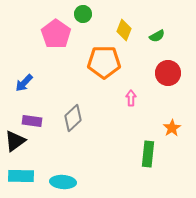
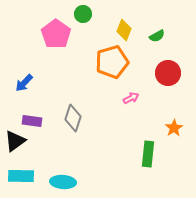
orange pentagon: moved 8 px right; rotated 16 degrees counterclockwise
pink arrow: rotated 63 degrees clockwise
gray diamond: rotated 28 degrees counterclockwise
orange star: moved 2 px right
